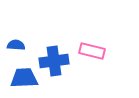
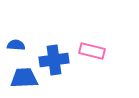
blue cross: moved 1 px up
